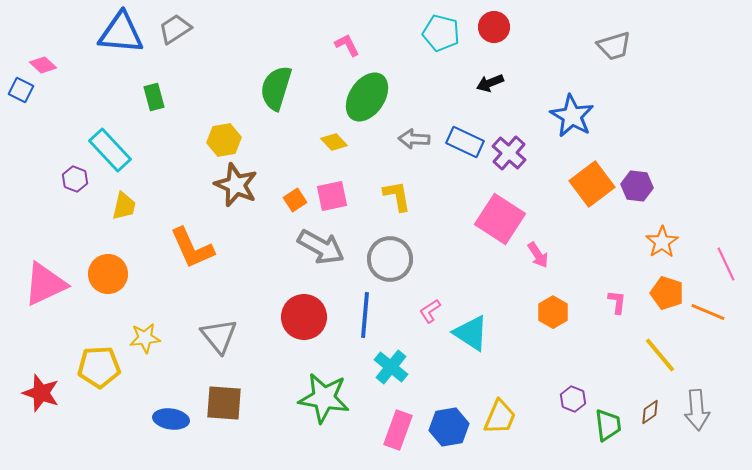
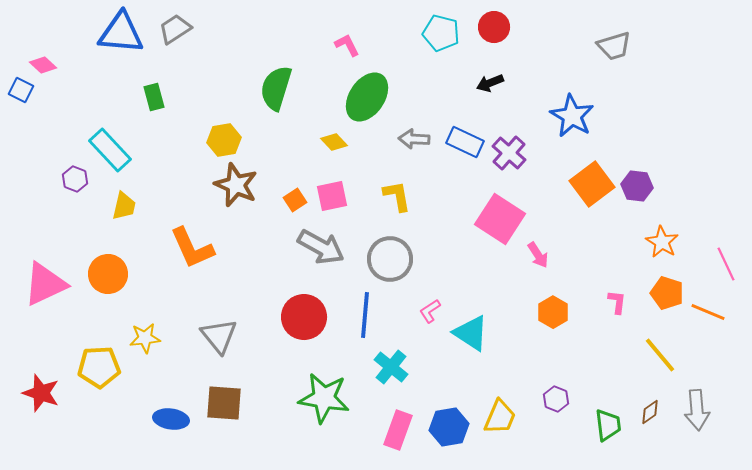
orange star at (662, 242): rotated 8 degrees counterclockwise
purple hexagon at (573, 399): moved 17 px left
